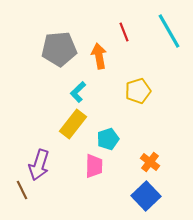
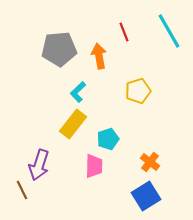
blue square: rotated 12 degrees clockwise
